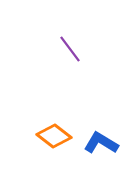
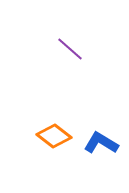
purple line: rotated 12 degrees counterclockwise
